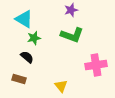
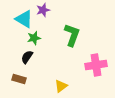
purple star: moved 28 px left
green L-shape: rotated 90 degrees counterclockwise
black semicircle: rotated 96 degrees counterclockwise
yellow triangle: rotated 32 degrees clockwise
